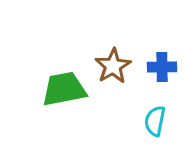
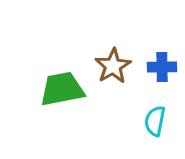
green trapezoid: moved 2 px left
